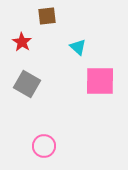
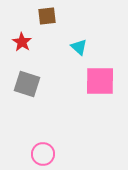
cyan triangle: moved 1 px right
gray square: rotated 12 degrees counterclockwise
pink circle: moved 1 px left, 8 px down
